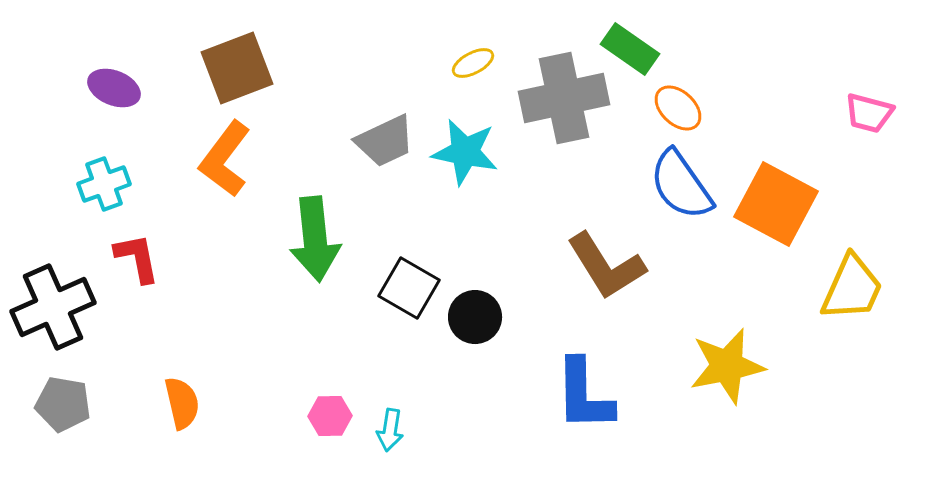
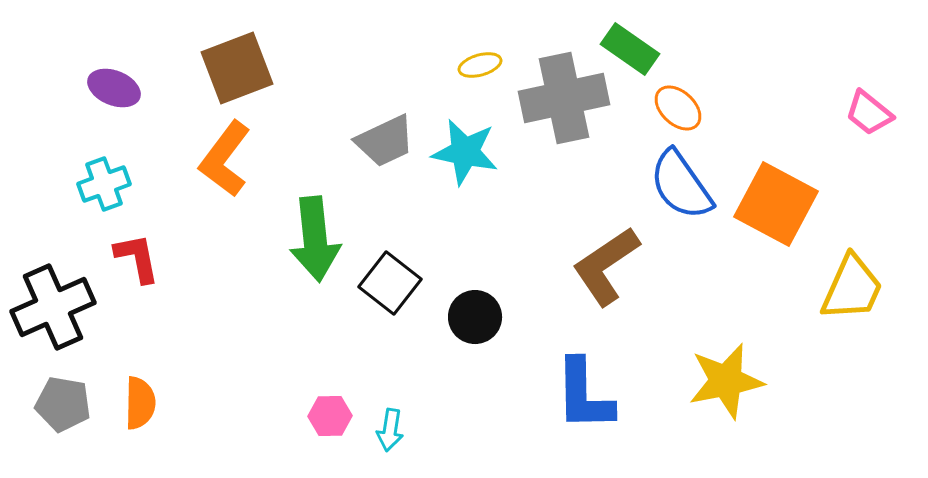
yellow ellipse: moved 7 px right, 2 px down; rotated 12 degrees clockwise
pink trapezoid: rotated 24 degrees clockwise
brown L-shape: rotated 88 degrees clockwise
black square: moved 19 px left, 5 px up; rotated 8 degrees clockwise
yellow star: moved 1 px left, 15 px down
orange semicircle: moved 42 px left; rotated 14 degrees clockwise
